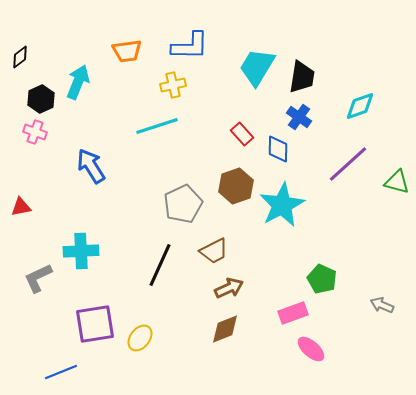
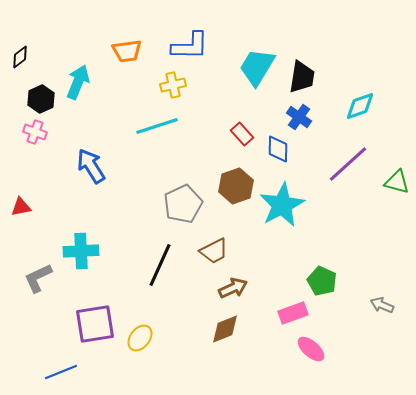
green pentagon: moved 2 px down
brown arrow: moved 4 px right
